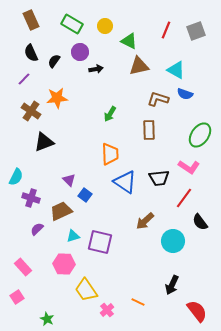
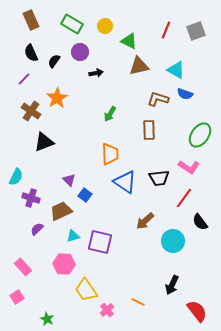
black arrow at (96, 69): moved 4 px down
orange star at (57, 98): rotated 25 degrees counterclockwise
